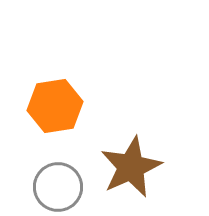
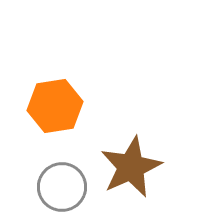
gray circle: moved 4 px right
